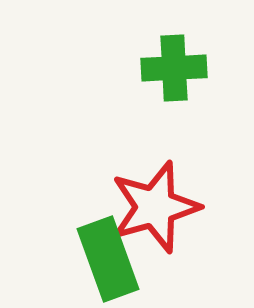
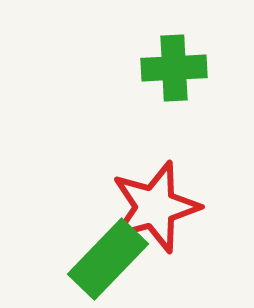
green rectangle: rotated 64 degrees clockwise
